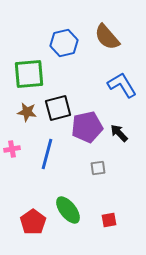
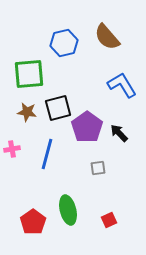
purple pentagon: rotated 24 degrees counterclockwise
green ellipse: rotated 24 degrees clockwise
red square: rotated 14 degrees counterclockwise
